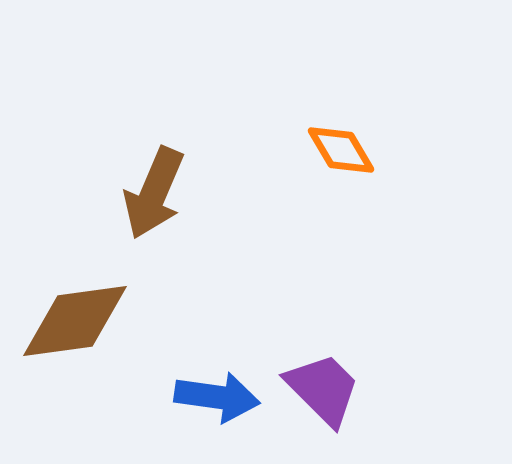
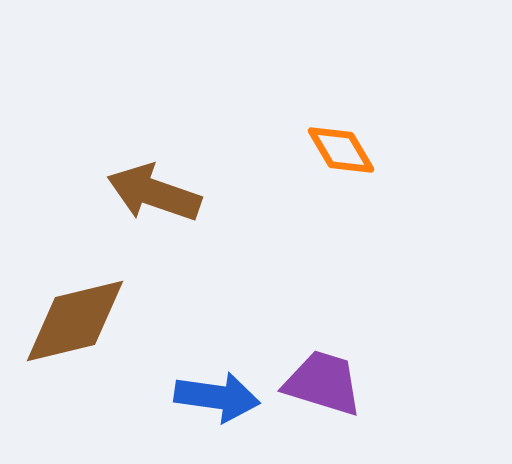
brown arrow: rotated 86 degrees clockwise
brown diamond: rotated 6 degrees counterclockwise
purple trapezoid: moved 6 px up; rotated 28 degrees counterclockwise
